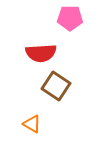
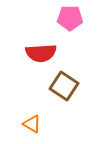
brown square: moved 8 px right
